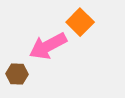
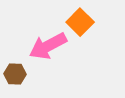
brown hexagon: moved 2 px left
